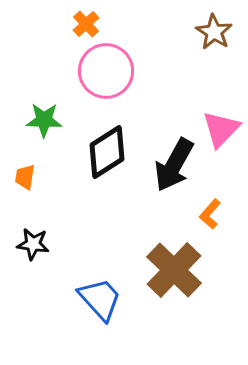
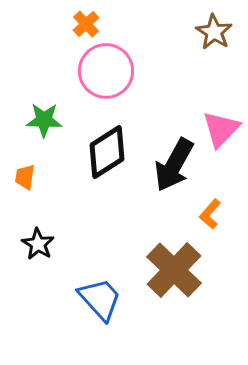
black star: moved 5 px right; rotated 24 degrees clockwise
